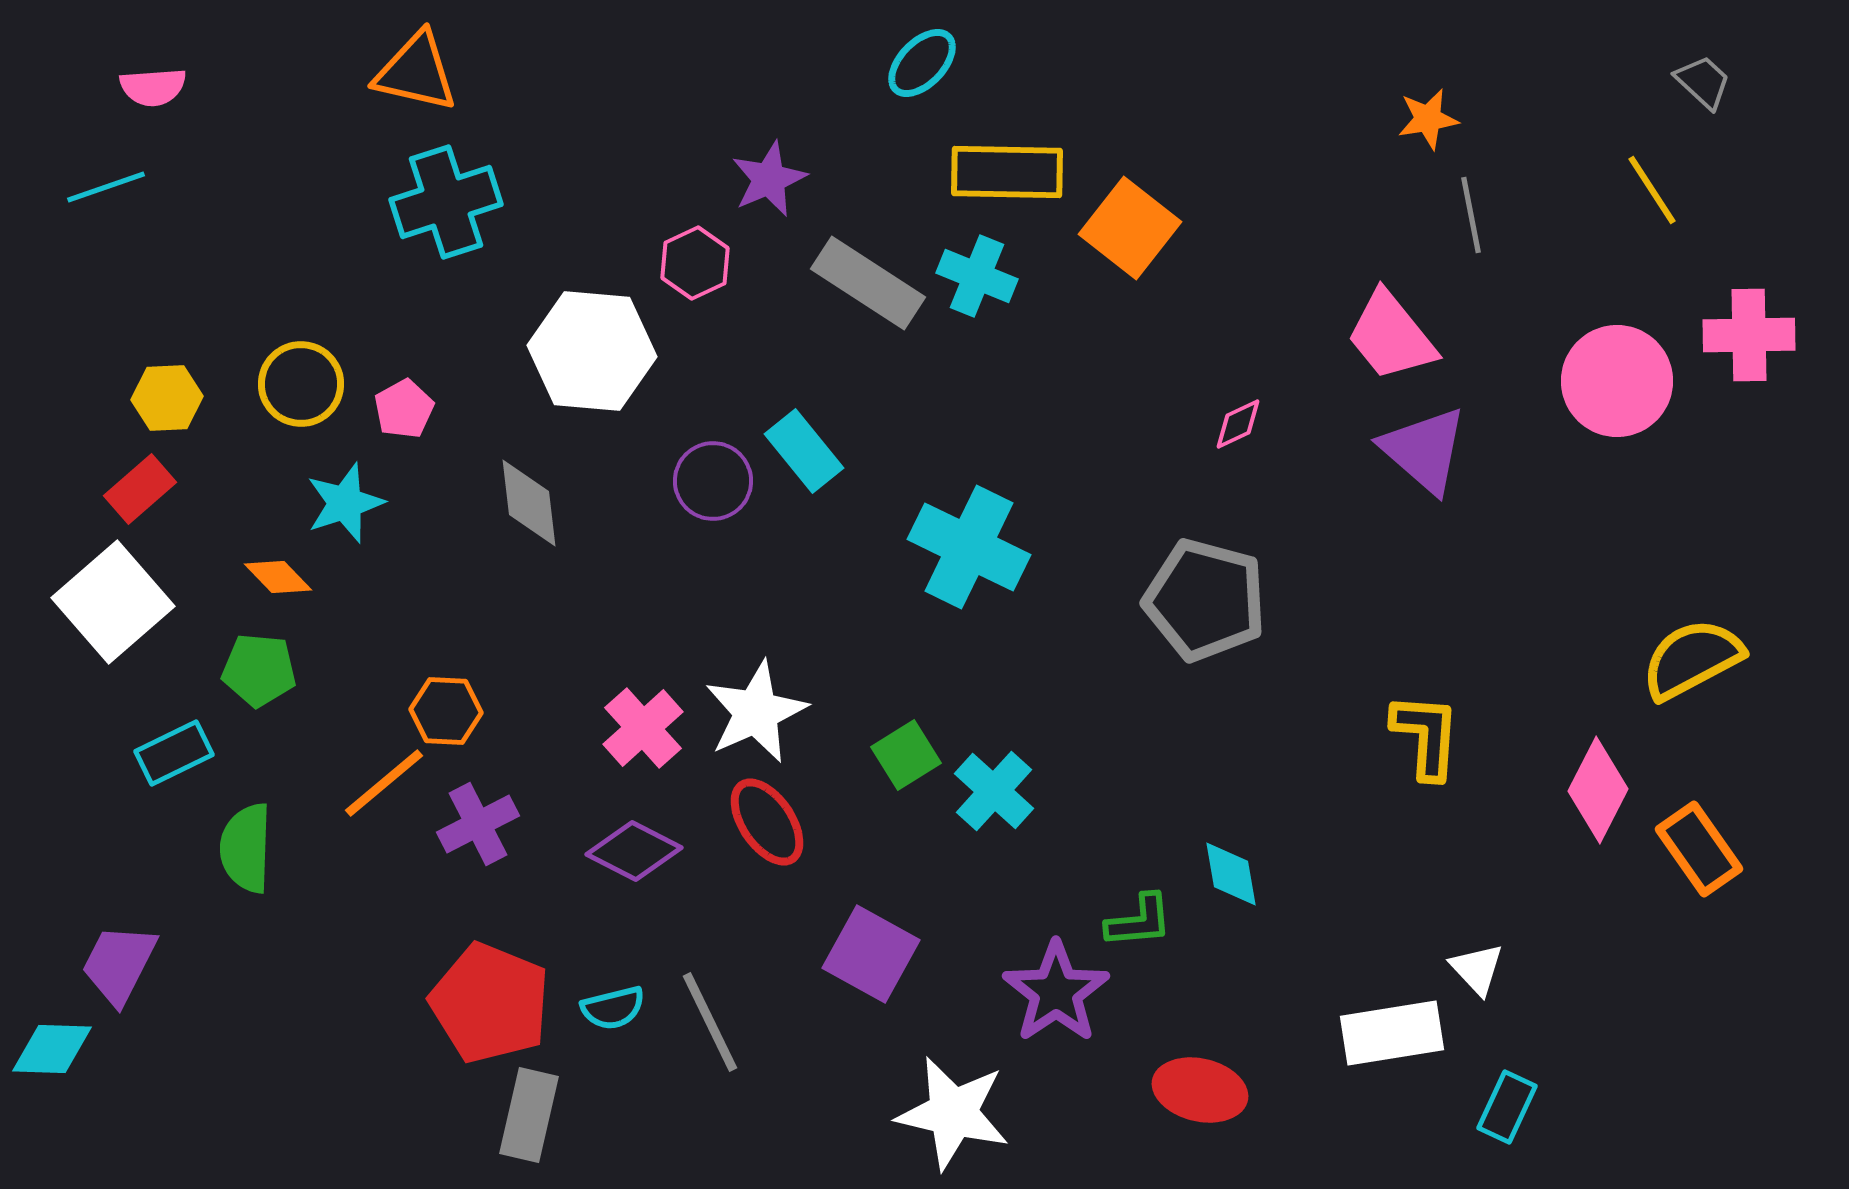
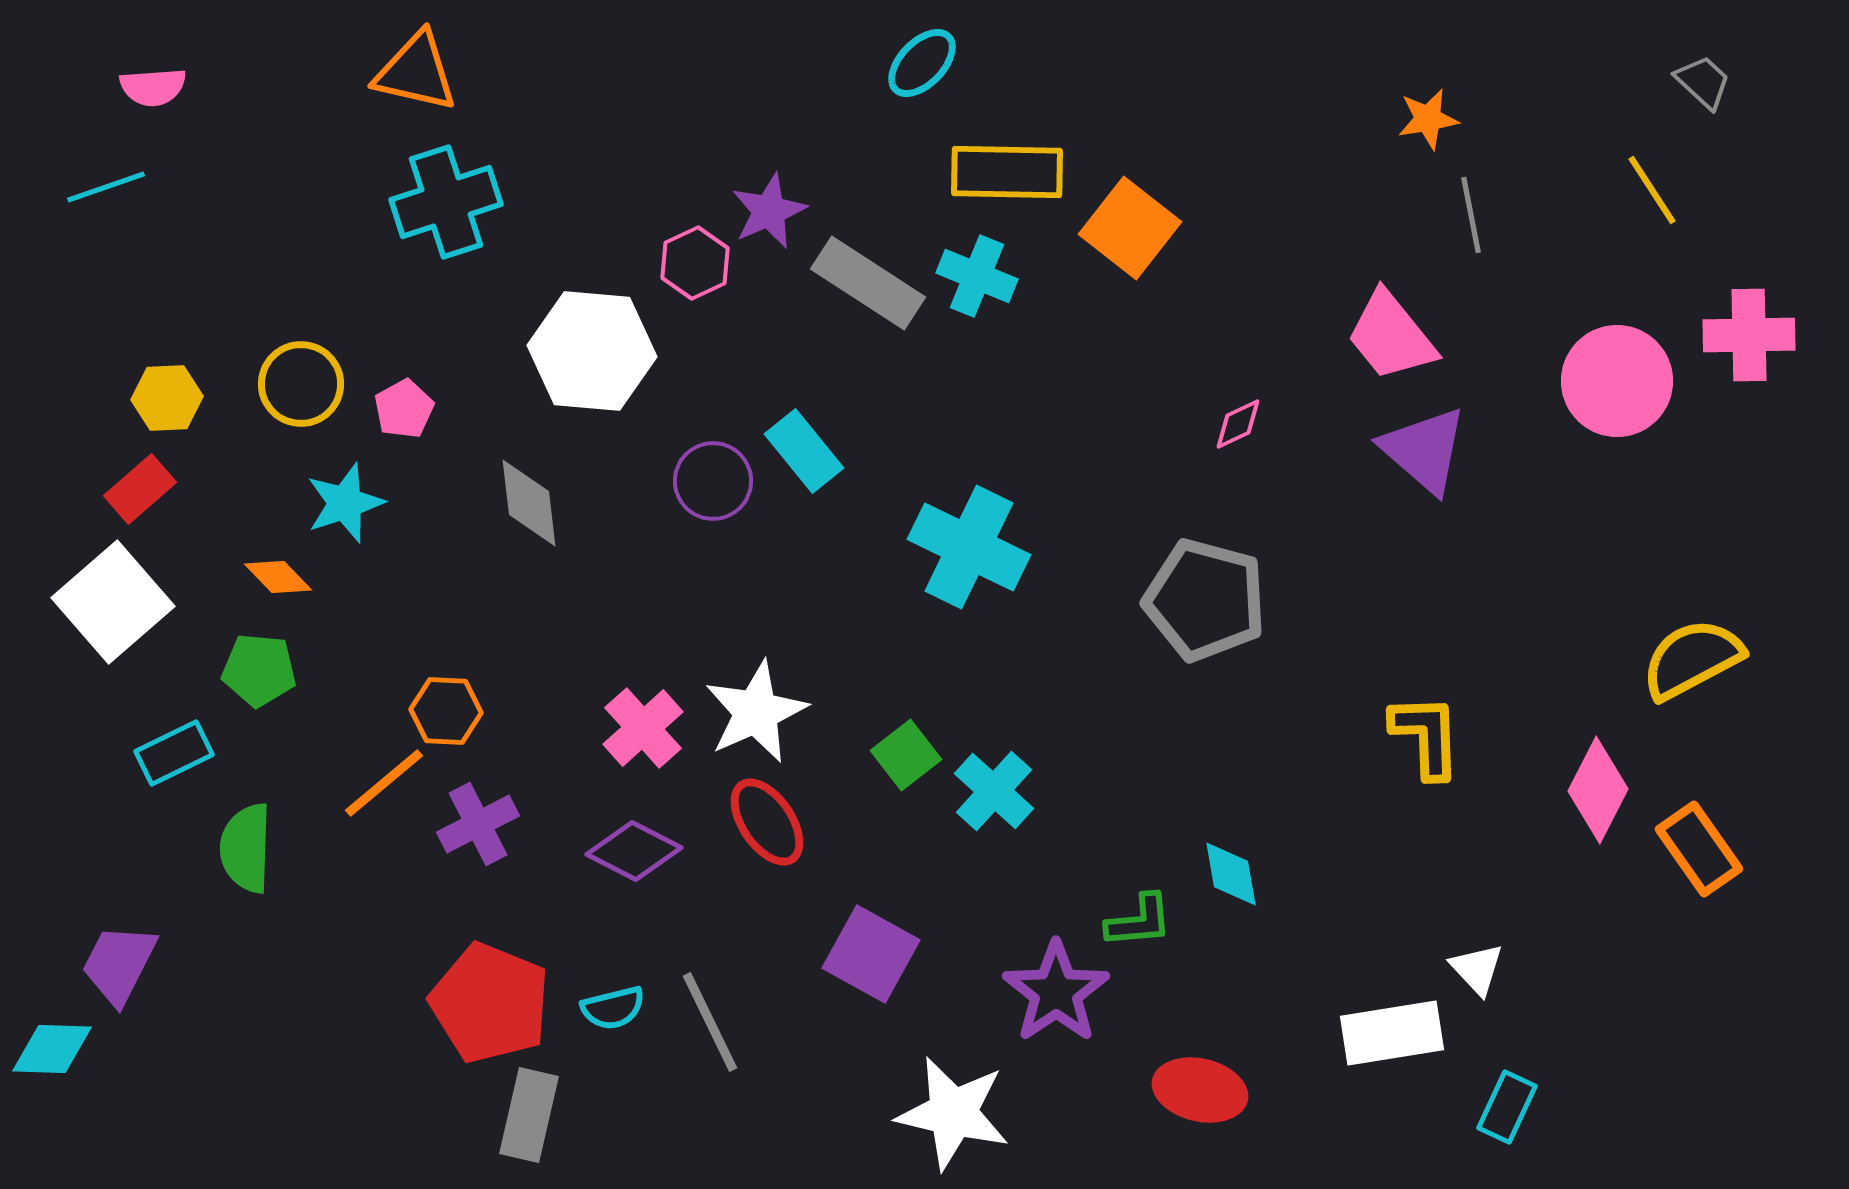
purple star at (769, 179): moved 32 px down
yellow L-shape at (1426, 736): rotated 6 degrees counterclockwise
green square at (906, 755): rotated 6 degrees counterclockwise
